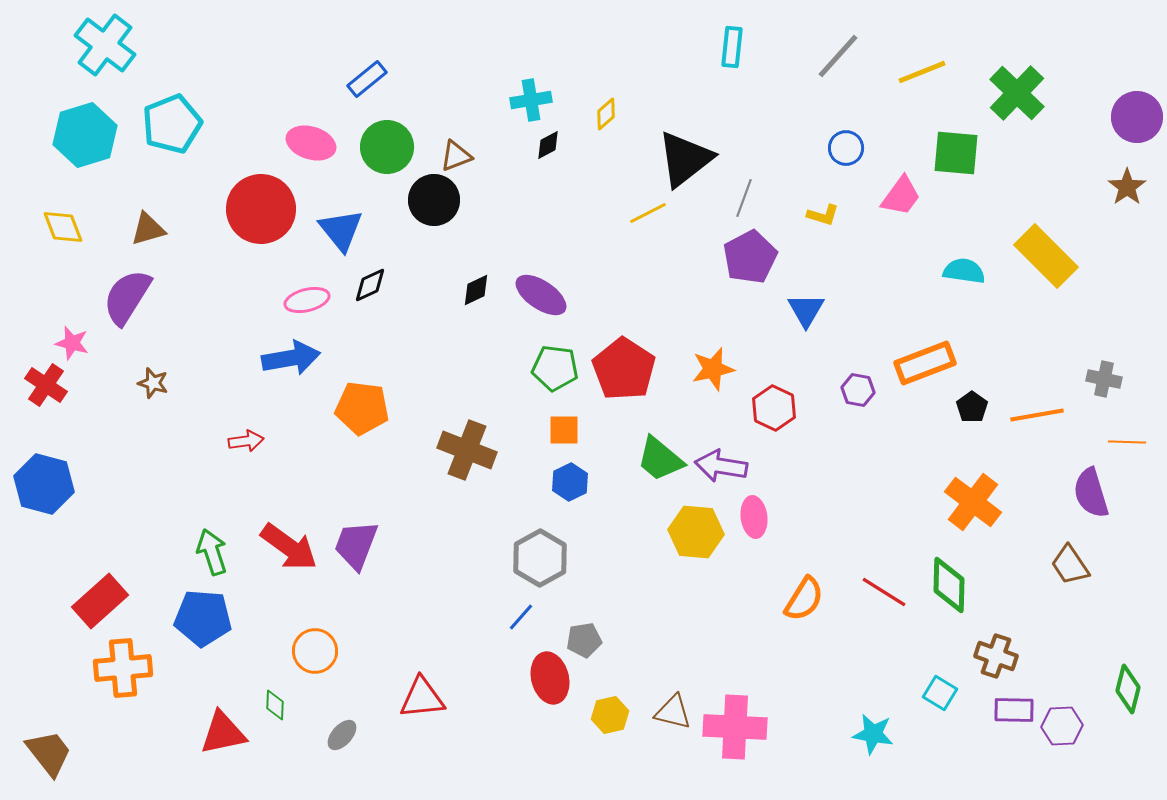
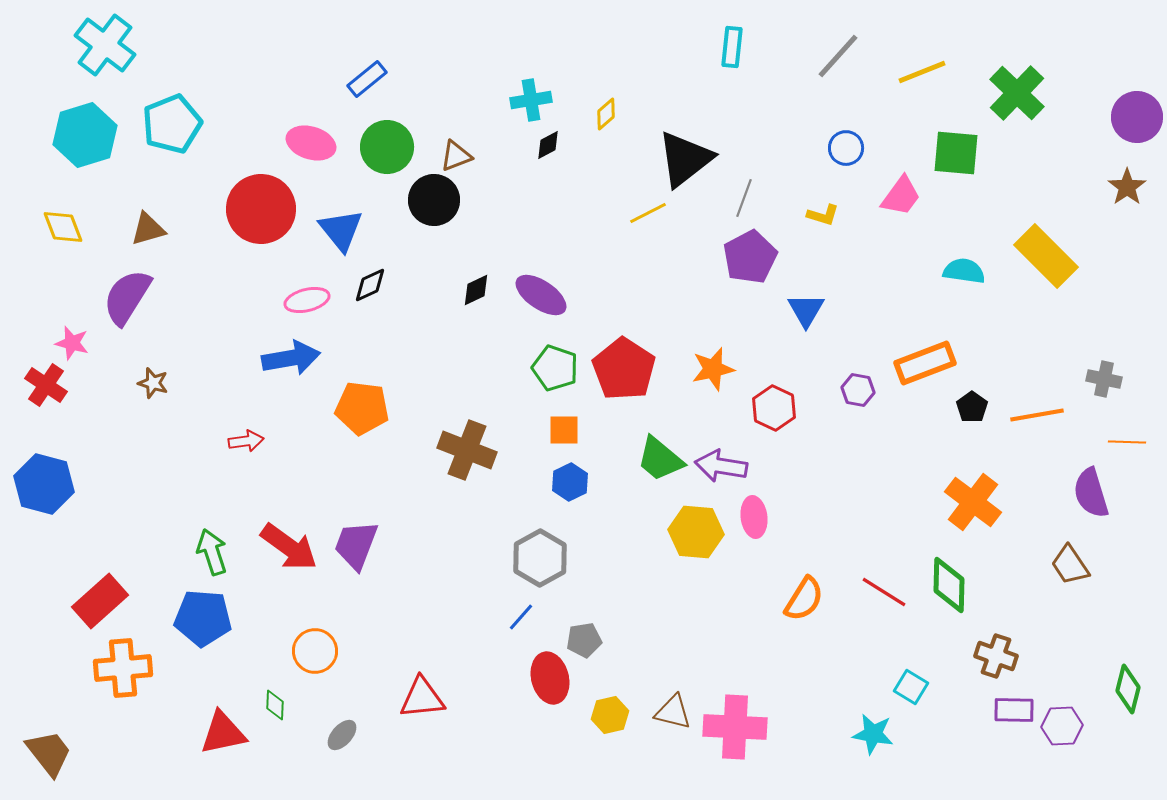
green pentagon at (555, 368): rotated 12 degrees clockwise
cyan square at (940, 693): moved 29 px left, 6 px up
